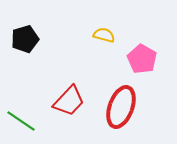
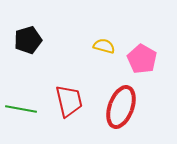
yellow semicircle: moved 11 px down
black pentagon: moved 3 px right, 1 px down
red trapezoid: rotated 56 degrees counterclockwise
green line: moved 12 px up; rotated 24 degrees counterclockwise
